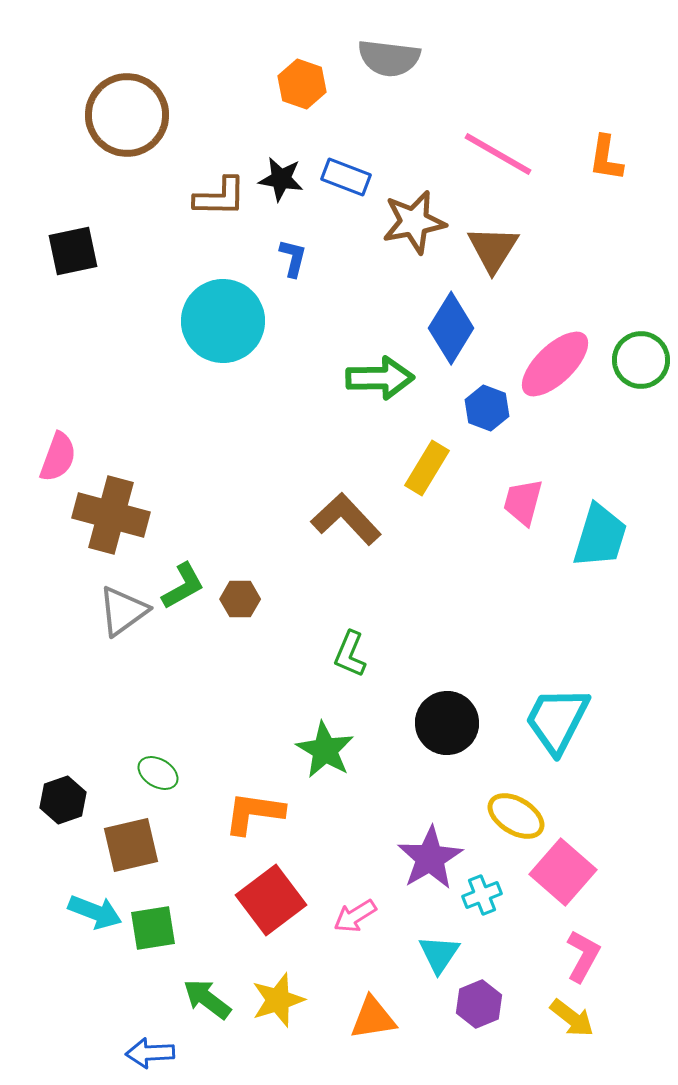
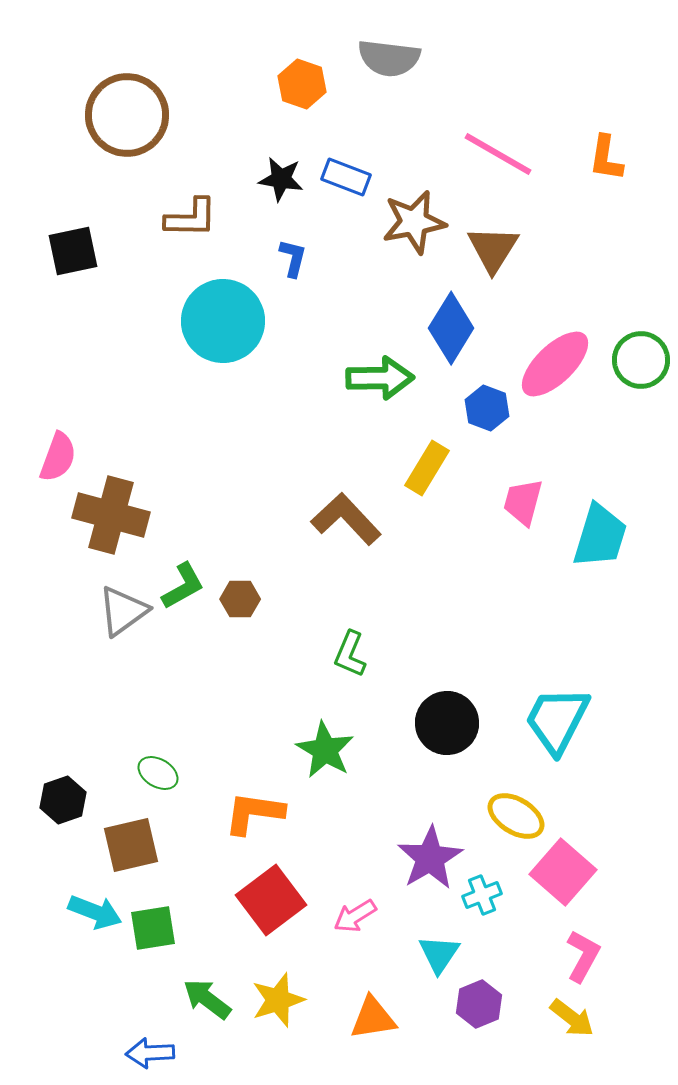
brown L-shape at (220, 197): moved 29 px left, 21 px down
